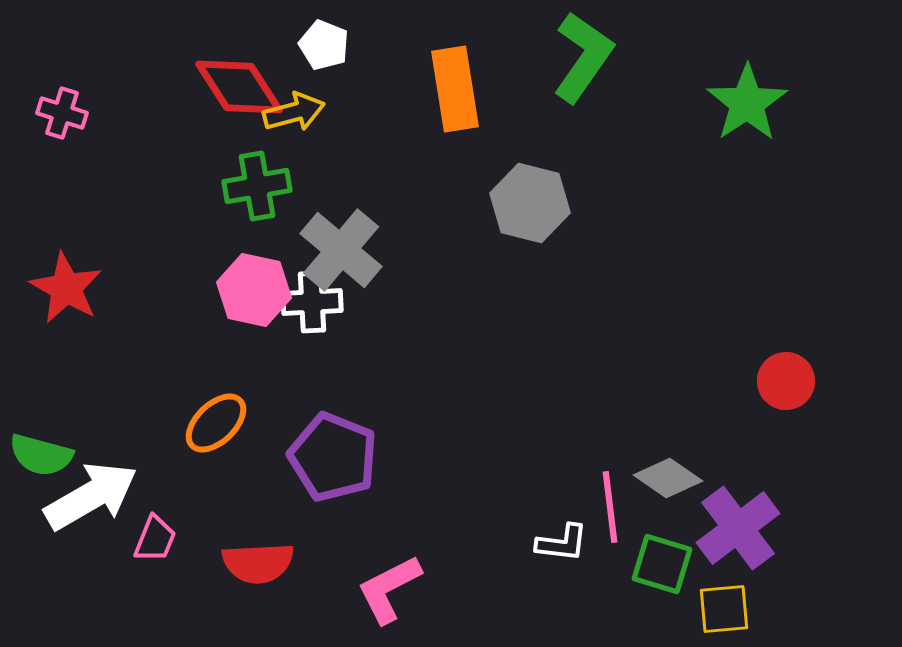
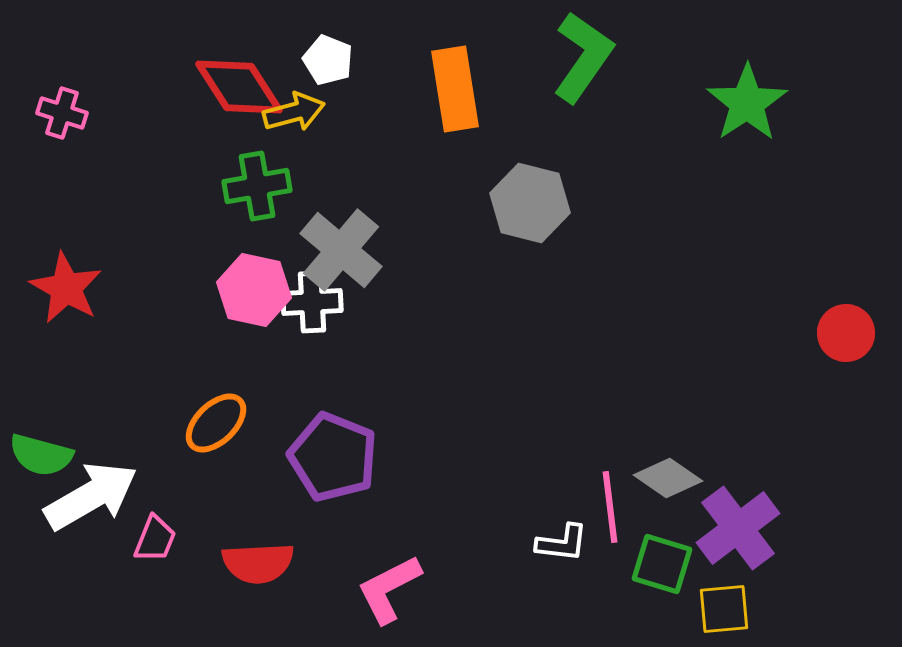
white pentagon: moved 4 px right, 15 px down
red circle: moved 60 px right, 48 px up
